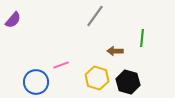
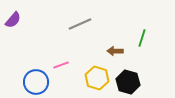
gray line: moved 15 px left, 8 px down; rotated 30 degrees clockwise
green line: rotated 12 degrees clockwise
